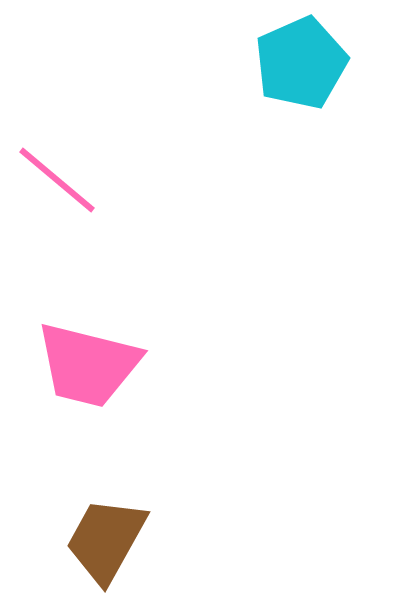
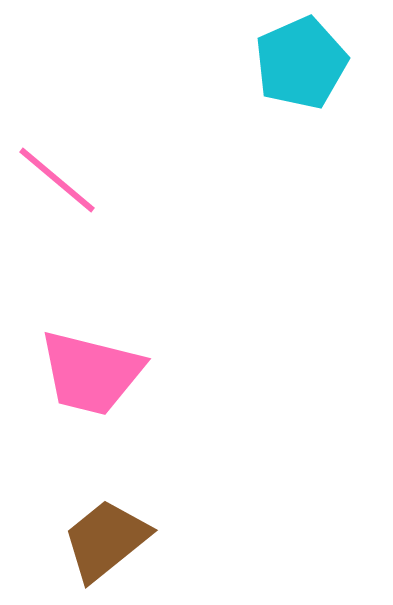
pink trapezoid: moved 3 px right, 8 px down
brown trapezoid: rotated 22 degrees clockwise
